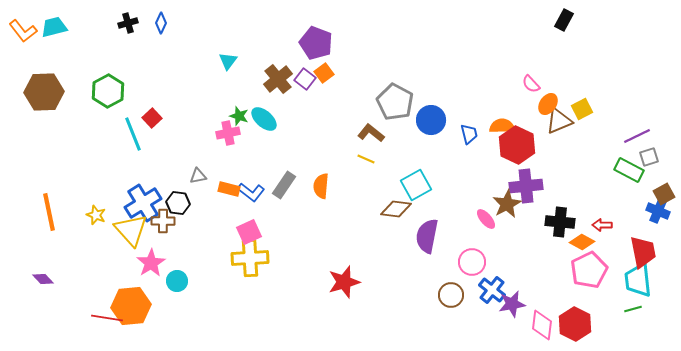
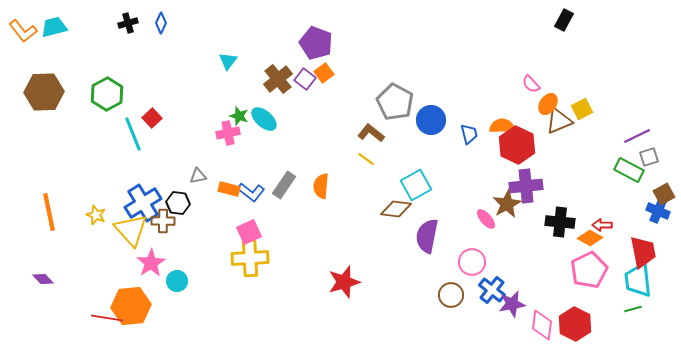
green hexagon at (108, 91): moved 1 px left, 3 px down
yellow line at (366, 159): rotated 12 degrees clockwise
orange diamond at (582, 242): moved 8 px right, 4 px up
